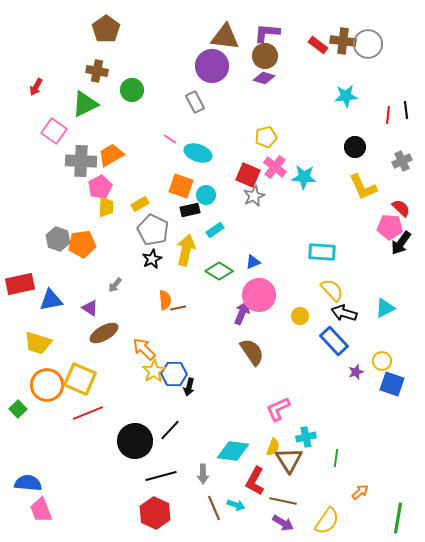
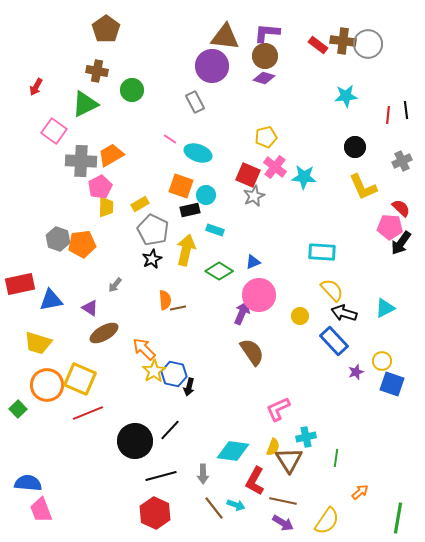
cyan rectangle at (215, 230): rotated 54 degrees clockwise
blue hexagon at (174, 374): rotated 10 degrees clockwise
brown line at (214, 508): rotated 15 degrees counterclockwise
